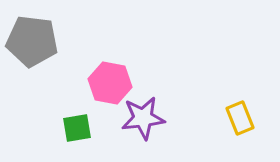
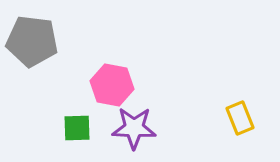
pink hexagon: moved 2 px right, 2 px down
purple star: moved 9 px left, 10 px down; rotated 9 degrees clockwise
green square: rotated 8 degrees clockwise
